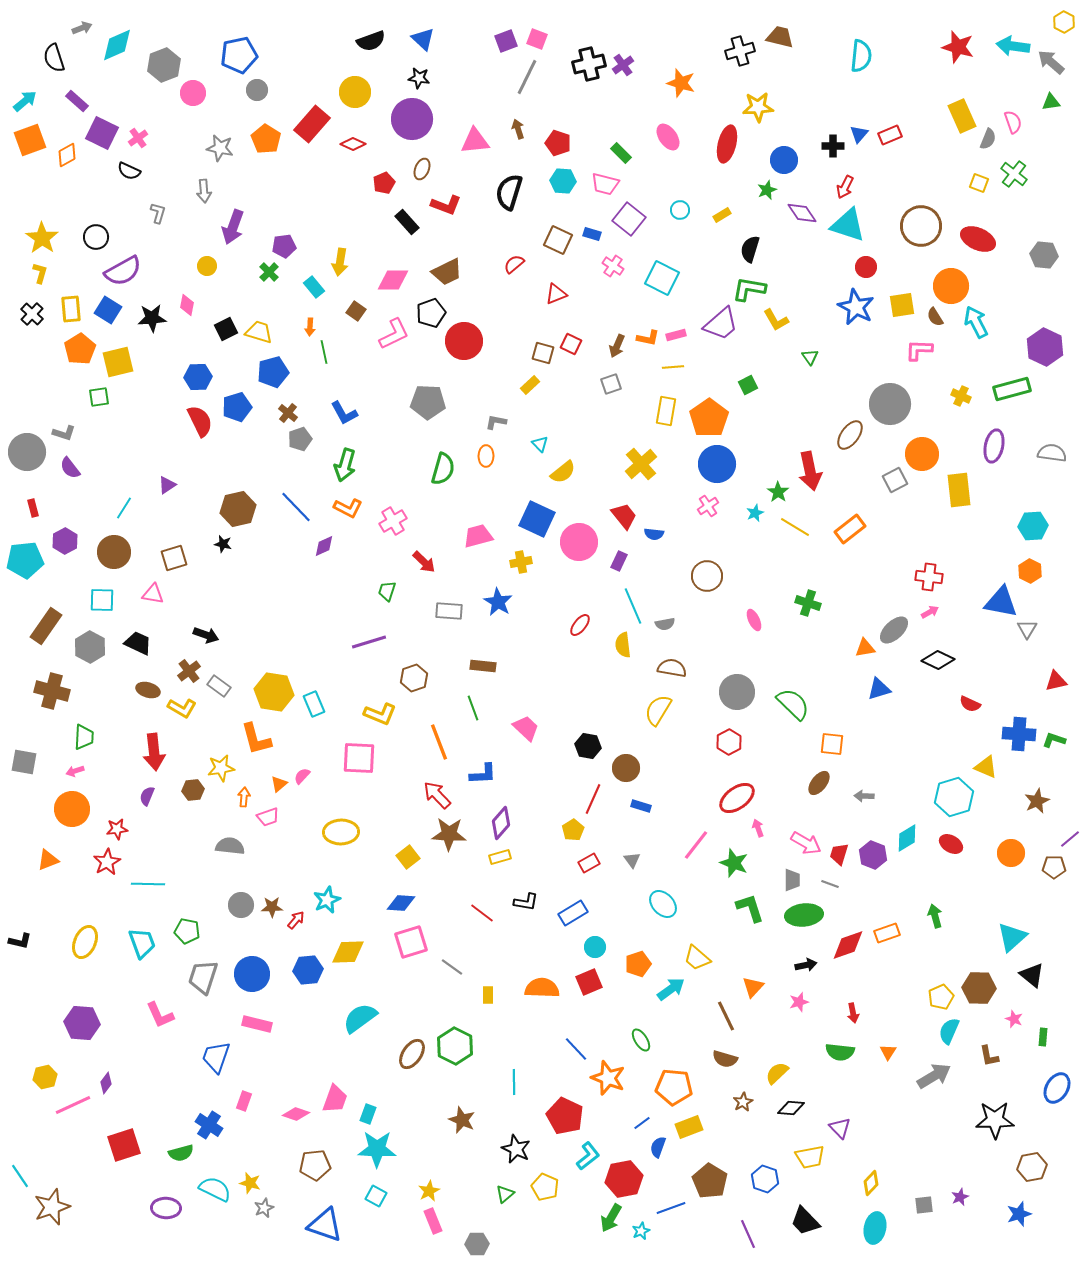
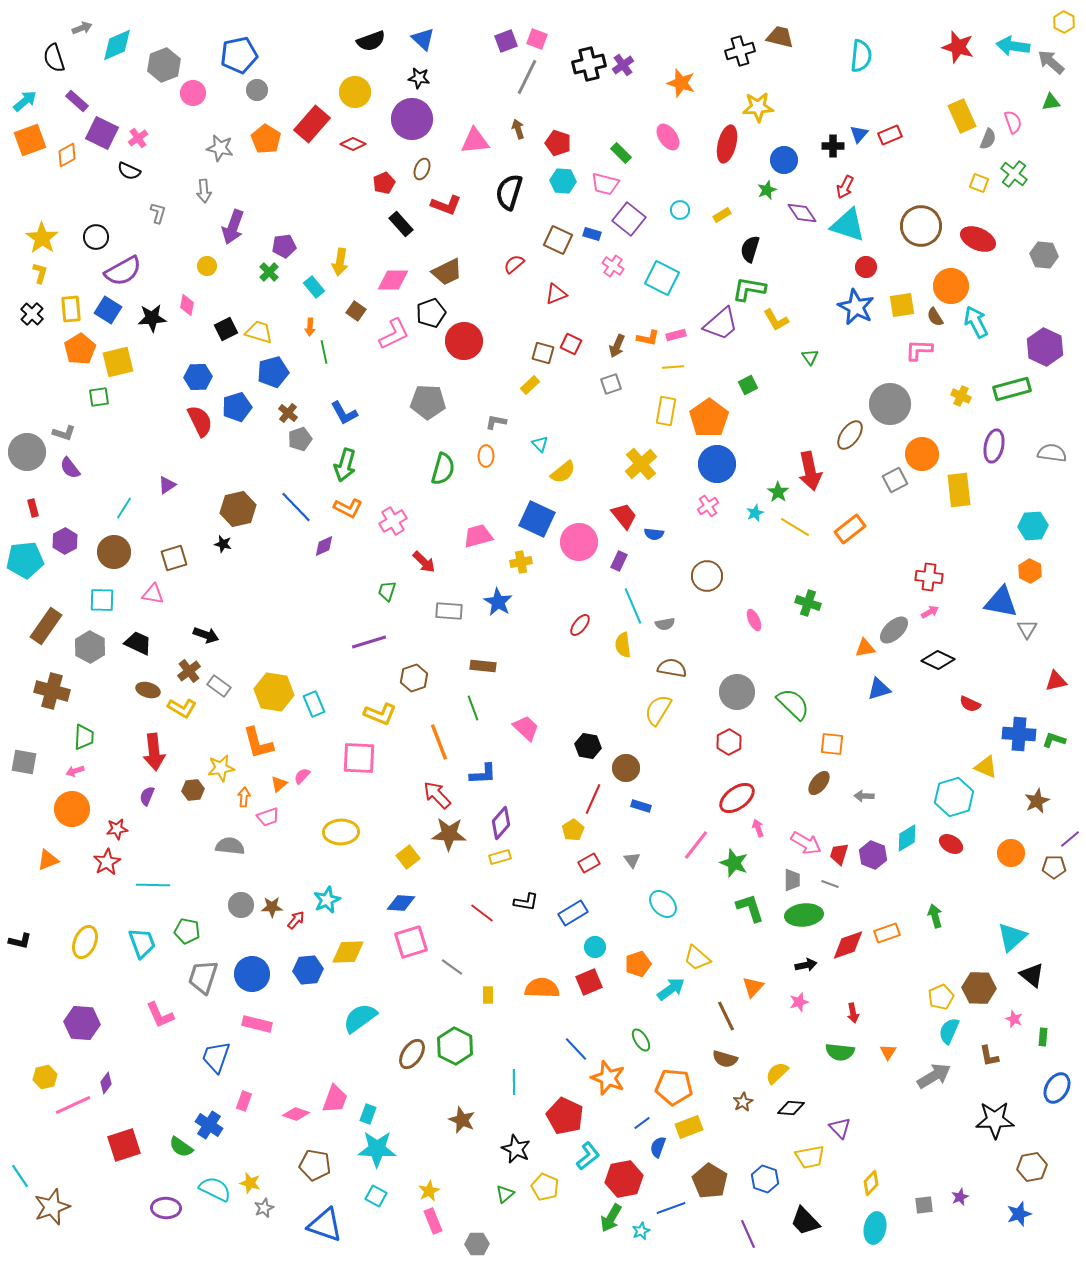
black rectangle at (407, 222): moved 6 px left, 2 px down
orange L-shape at (256, 739): moved 2 px right, 4 px down
cyan line at (148, 884): moved 5 px right, 1 px down
green semicircle at (181, 1153): moved 6 px up; rotated 50 degrees clockwise
brown pentagon at (315, 1165): rotated 16 degrees clockwise
